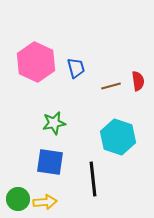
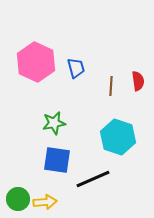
brown line: rotated 72 degrees counterclockwise
blue square: moved 7 px right, 2 px up
black line: rotated 72 degrees clockwise
